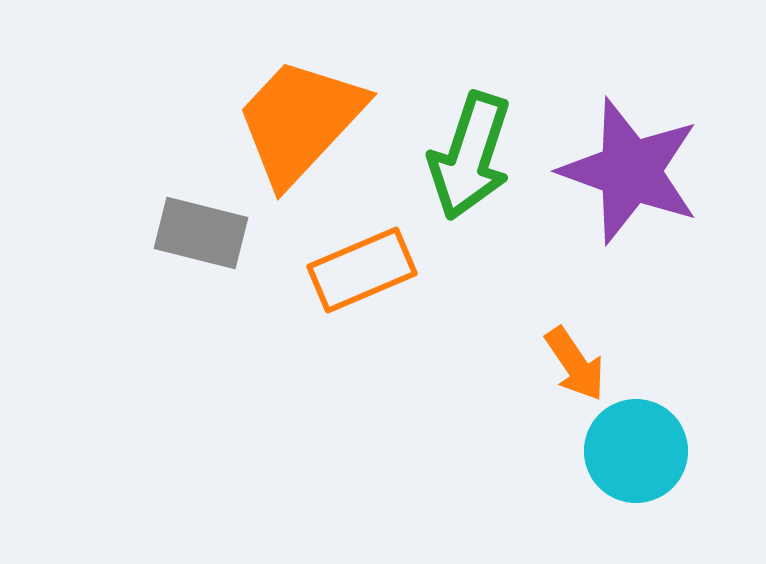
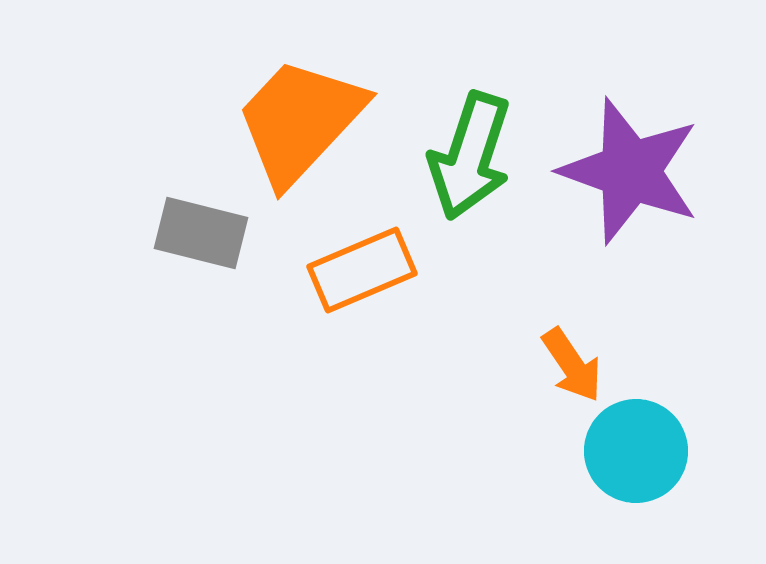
orange arrow: moved 3 px left, 1 px down
